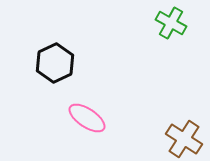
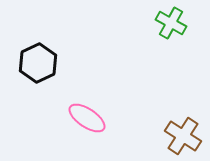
black hexagon: moved 17 px left
brown cross: moved 1 px left, 3 px up
